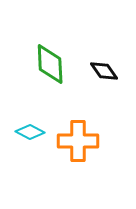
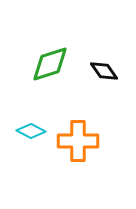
green diamond: rotated 75 degrees clockwise
cyan diamond: moved 1 px right, 1 px up
